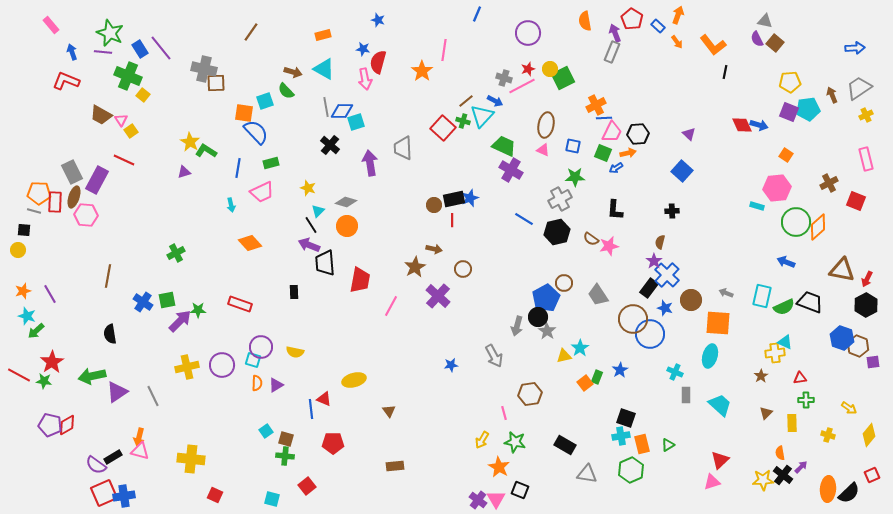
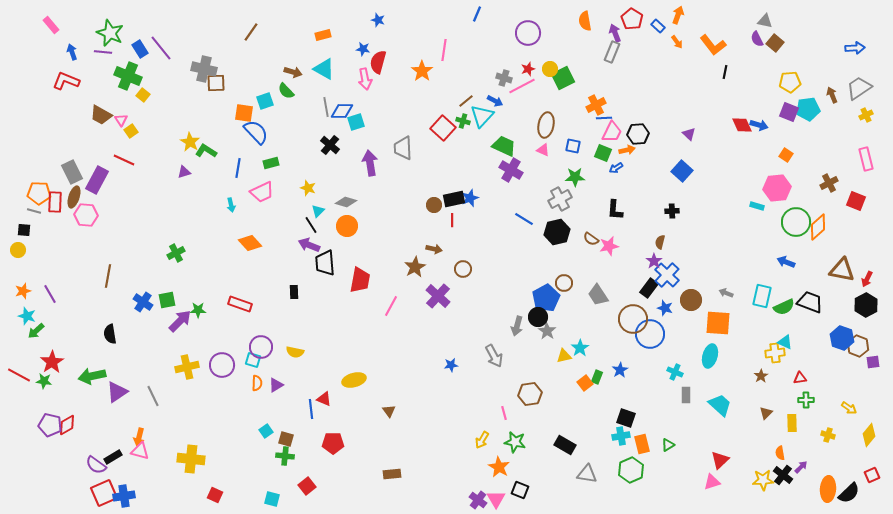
orange arrow at (628, 153): moved 1 px left, 3 px up
brown rectangle at (395, 466): moved 3 px left, 8 px down
